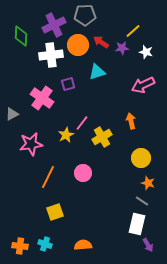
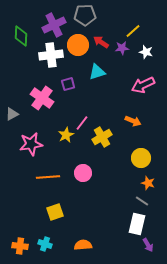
orange arrow: moved 2 px right; rotated 126 degrees clockwise
orange line: rotated 60 degrees clockwise
